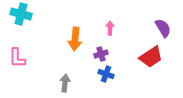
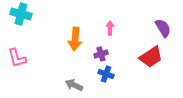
pink L-shape: rotated 15 degrees counterclockwise
gray arrow: moved 9 px right, 2 px down; rotated 72 degrees counterclockwise
